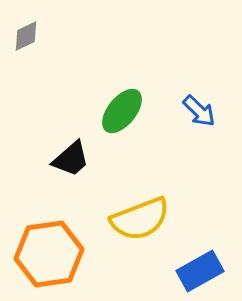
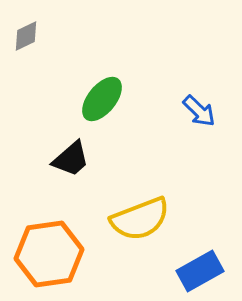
green ellipse: moved 20 px left, 12 px up
